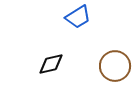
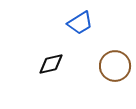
blue trapezoid: moved 2 px right, 6 px down
